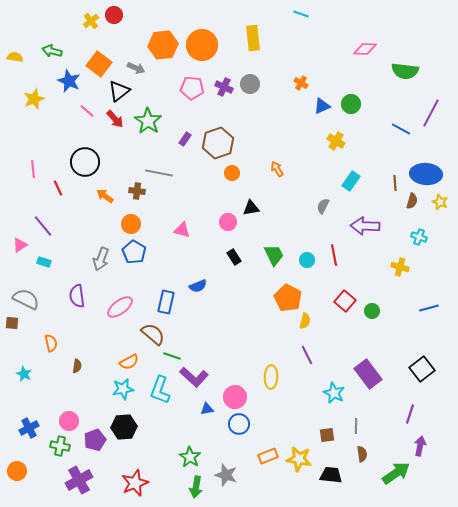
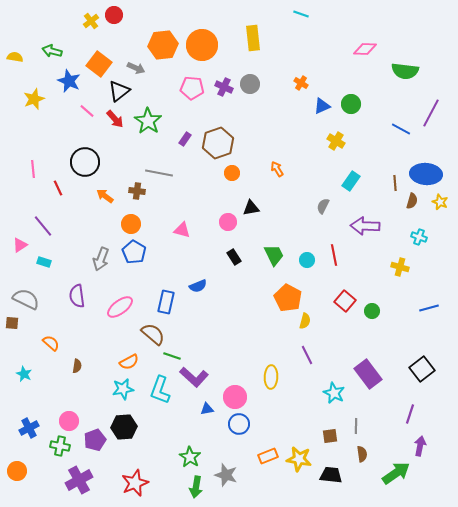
orange semicircle at (51, 343): rotated 36 degrees counterclockwise
brown square at (327, 435): moved 3 px right, 1 px down
